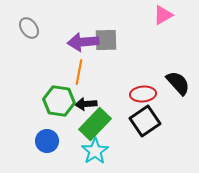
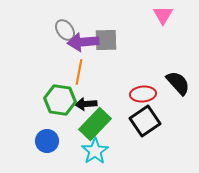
pink triangle: rotated 30 degrees counterclockwise
gray ellipse: moved 36 px right, 2 px down
green hexagon: moved 1 px right, 1 px up
